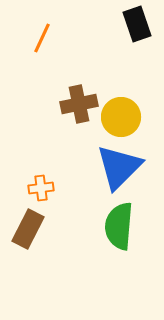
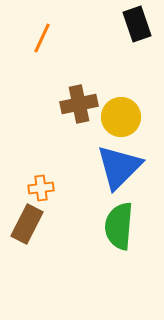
brown rectangle: moved 1 px left, 5 px up
